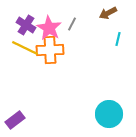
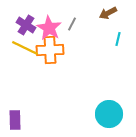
purple rectangle: rotated 54 degrees counterclockwise
